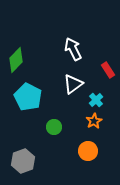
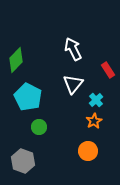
white triangle: rotated 15 degrees counterclockwise
green circle: moved 15 px left
gray hexagon: rotated 20 degrees counterclockwise
